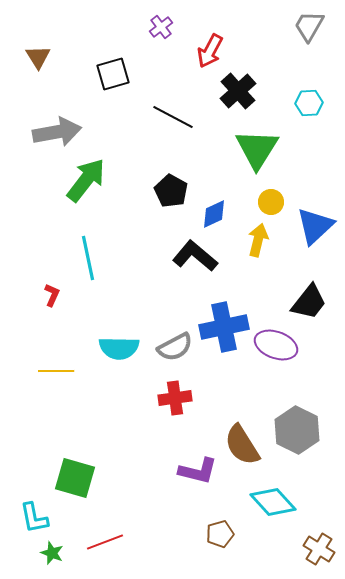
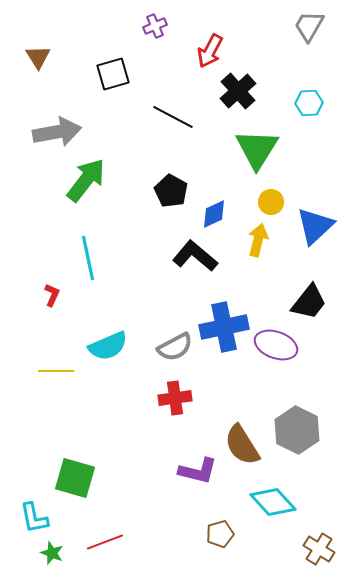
purple cross: moved 6 px left, 1 px up; rotated 15 degrees clockwise
cyan semicircle: moved 11 px left, 2 px up; rotated 24 degrees counterclockwise
